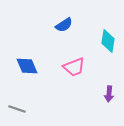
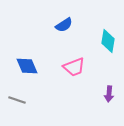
gray line: moved 9 px up
